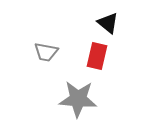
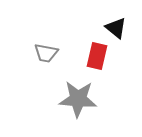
black triangle: moved 8 px right, 5 px down
gray trapezoid: moved 1 px down
